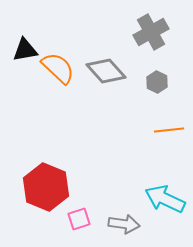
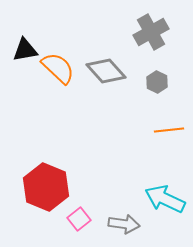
pink square: rotated 20 degrees counterclockwise
